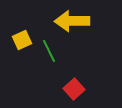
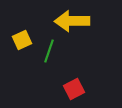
green line: rotated 45 degrees clockwise
red square: rotated 15 degrees clockwise
